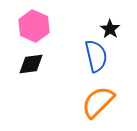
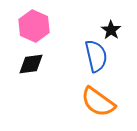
black star: moved 1 px right, 1 px down
orange semicircle: rotated 99 degrees counterclockwise
